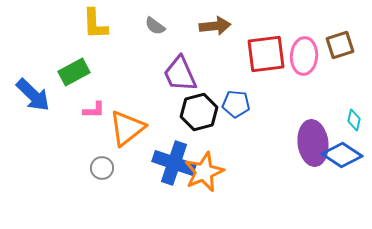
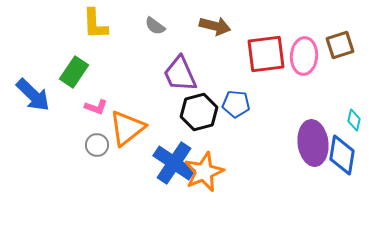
brown arrow: rotated 20 degrees clockwise
green rectangle: rotated 28 degrees counterclockwise
pink L-shape: moved 2 px right, 3 px up; rotated 20 degrees clockwise
blue diamond: rotated 66 degrees clockwise
blue cross: rotated 15 degrees clockwise
gray circle: moved 5 px left, 23 px up
